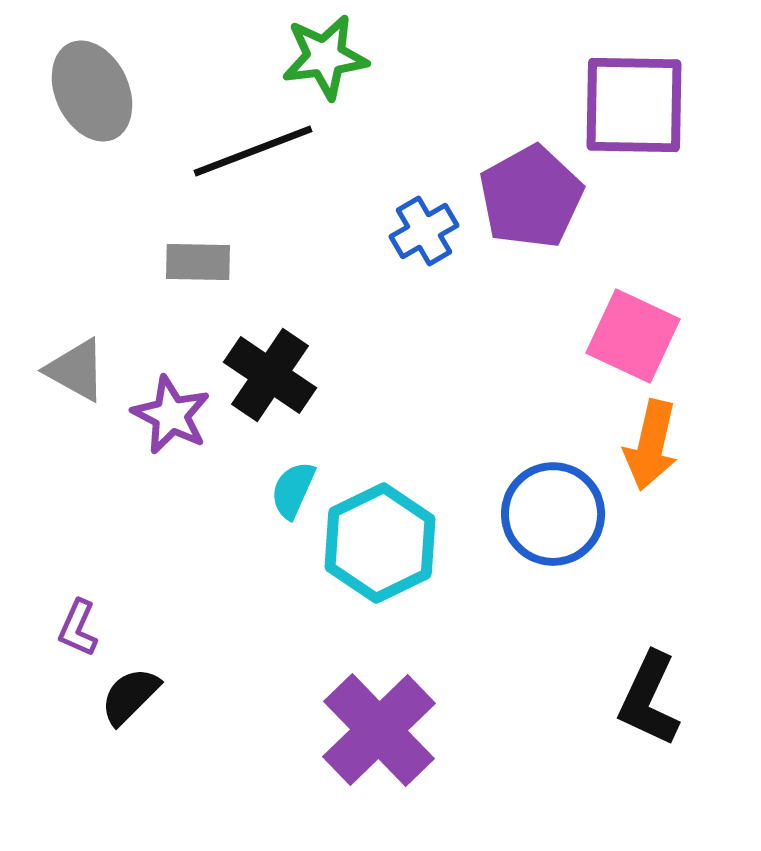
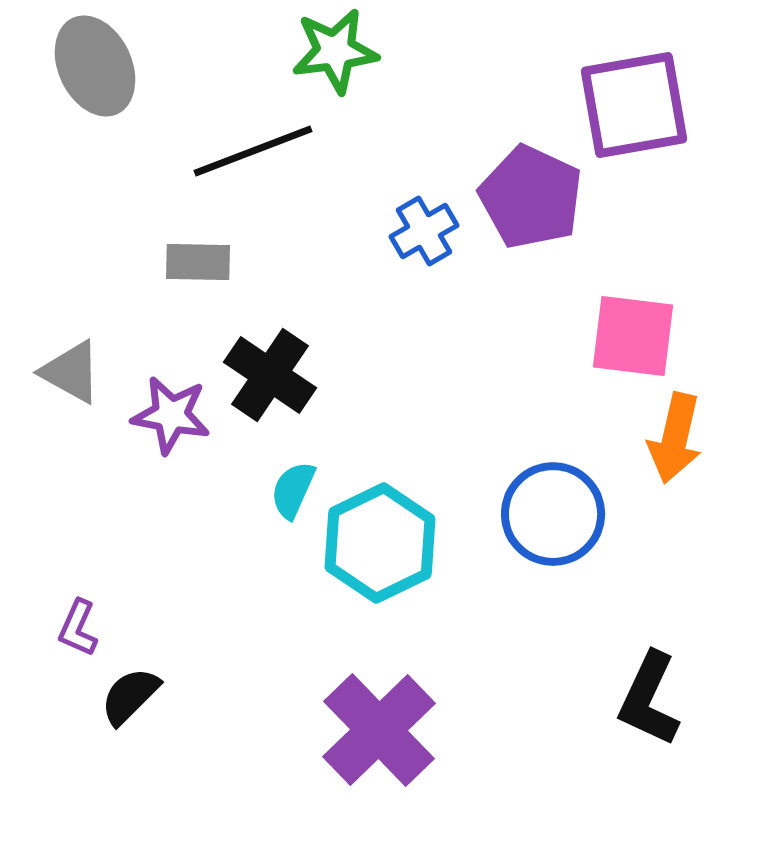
green star: moved 10 px right, 6 px up
gray ellipse: moved 3 px right, 25 px up
purple square: rotated 11 degrees counterclockwise
purple pentagon: rotated 18 degrees counterclockwise
pink square: rotated 18 degrees counterclockwise
gray triangle: moved 5 px left, 2 px down
purple star: rotated 16 degrees counterclockwise
orange arrow: moved 24 px right, 7 px up
